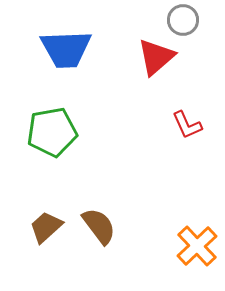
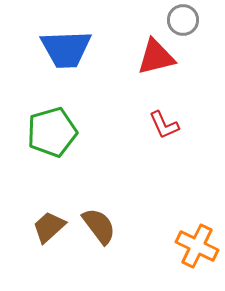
red triangle: rotated 27 degrees clockwise
red L-shape: moved 23 px left
green pentagon: rotated 6 degrees counterclockwise
brown trapezoid: moved 3 px right
orange cross: rotated 21 degrees counterclockwise
